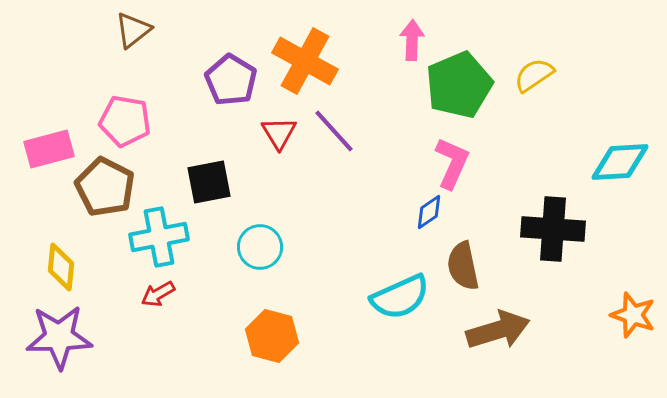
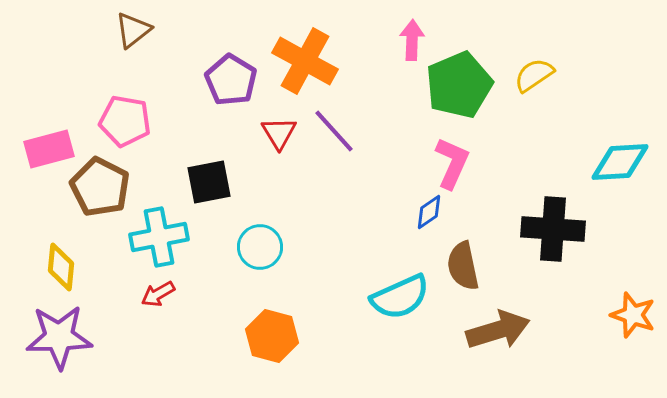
brown pentagon: moved 5 px left
